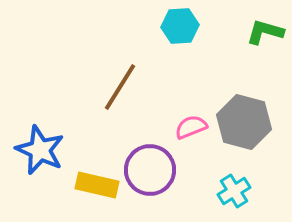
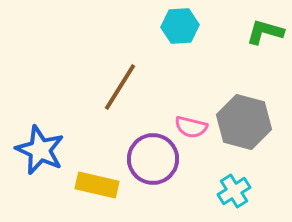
pink semicircle: rotated 144 degrees counterclockwise
purple circle: moved 3 px right, 11 px up
